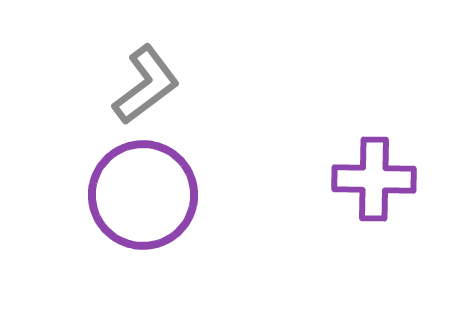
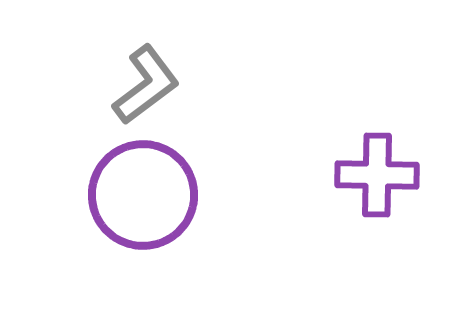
purple cross: moved 3 px right, 4 px up
